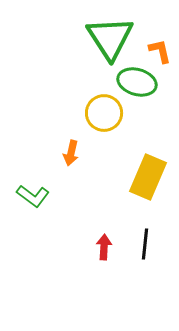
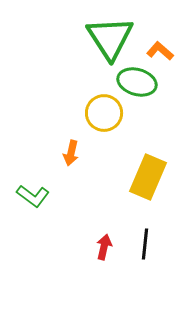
orange L-shape: rotated 36 degrees counterclockwise
red arrow: rotated 10 degrees clockwise
